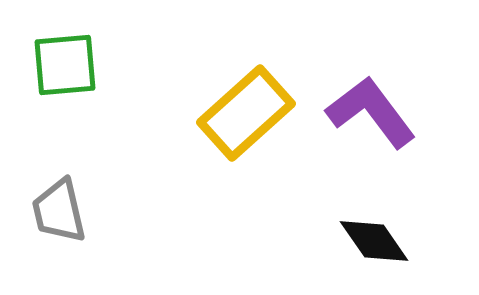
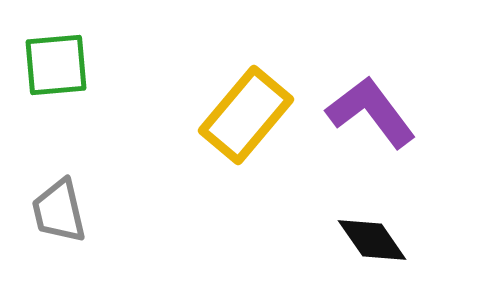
green square: moved 9 px left
yellow rectangle: moved 2 px down; rotated 8 degrees counterclockwise
black diamond: moved 2 px left, 1 px up
